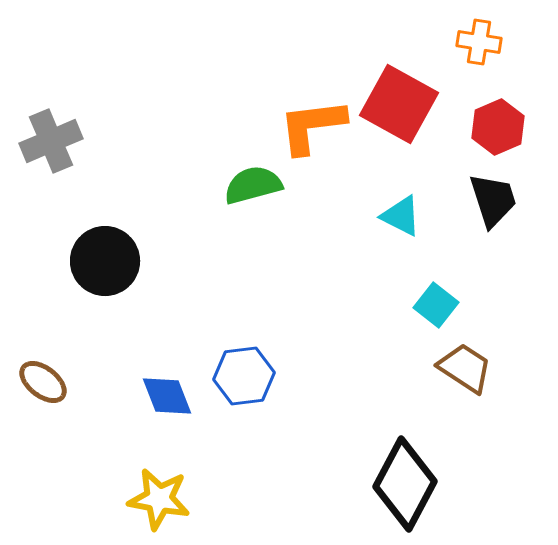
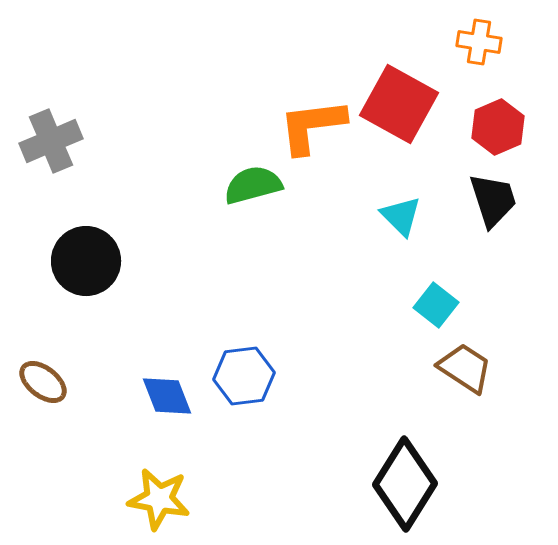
cyan triangle: rotated 18 degrees clockwise
black circle: moved 19 px left
black diamond: rotated 4 degrees clockwise
